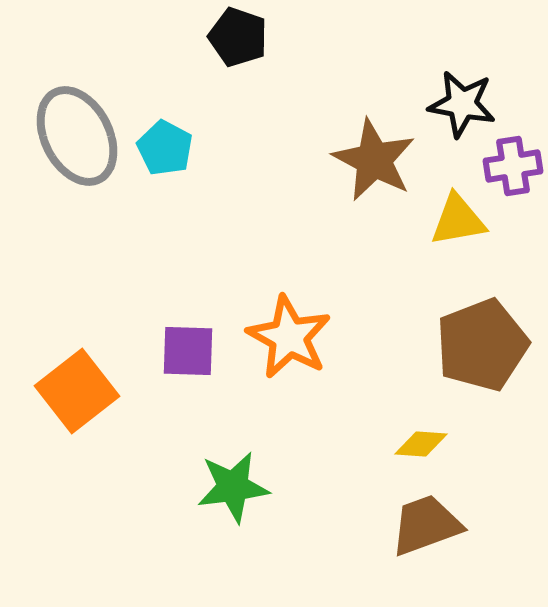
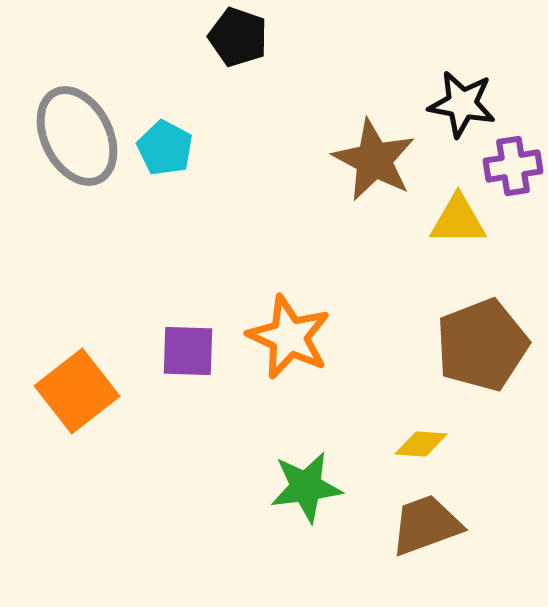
yellow triangle: rotated 10 degrees clockwise
orange star: rotated 4 degrees counterclockwise
green star: moved 73 px right
